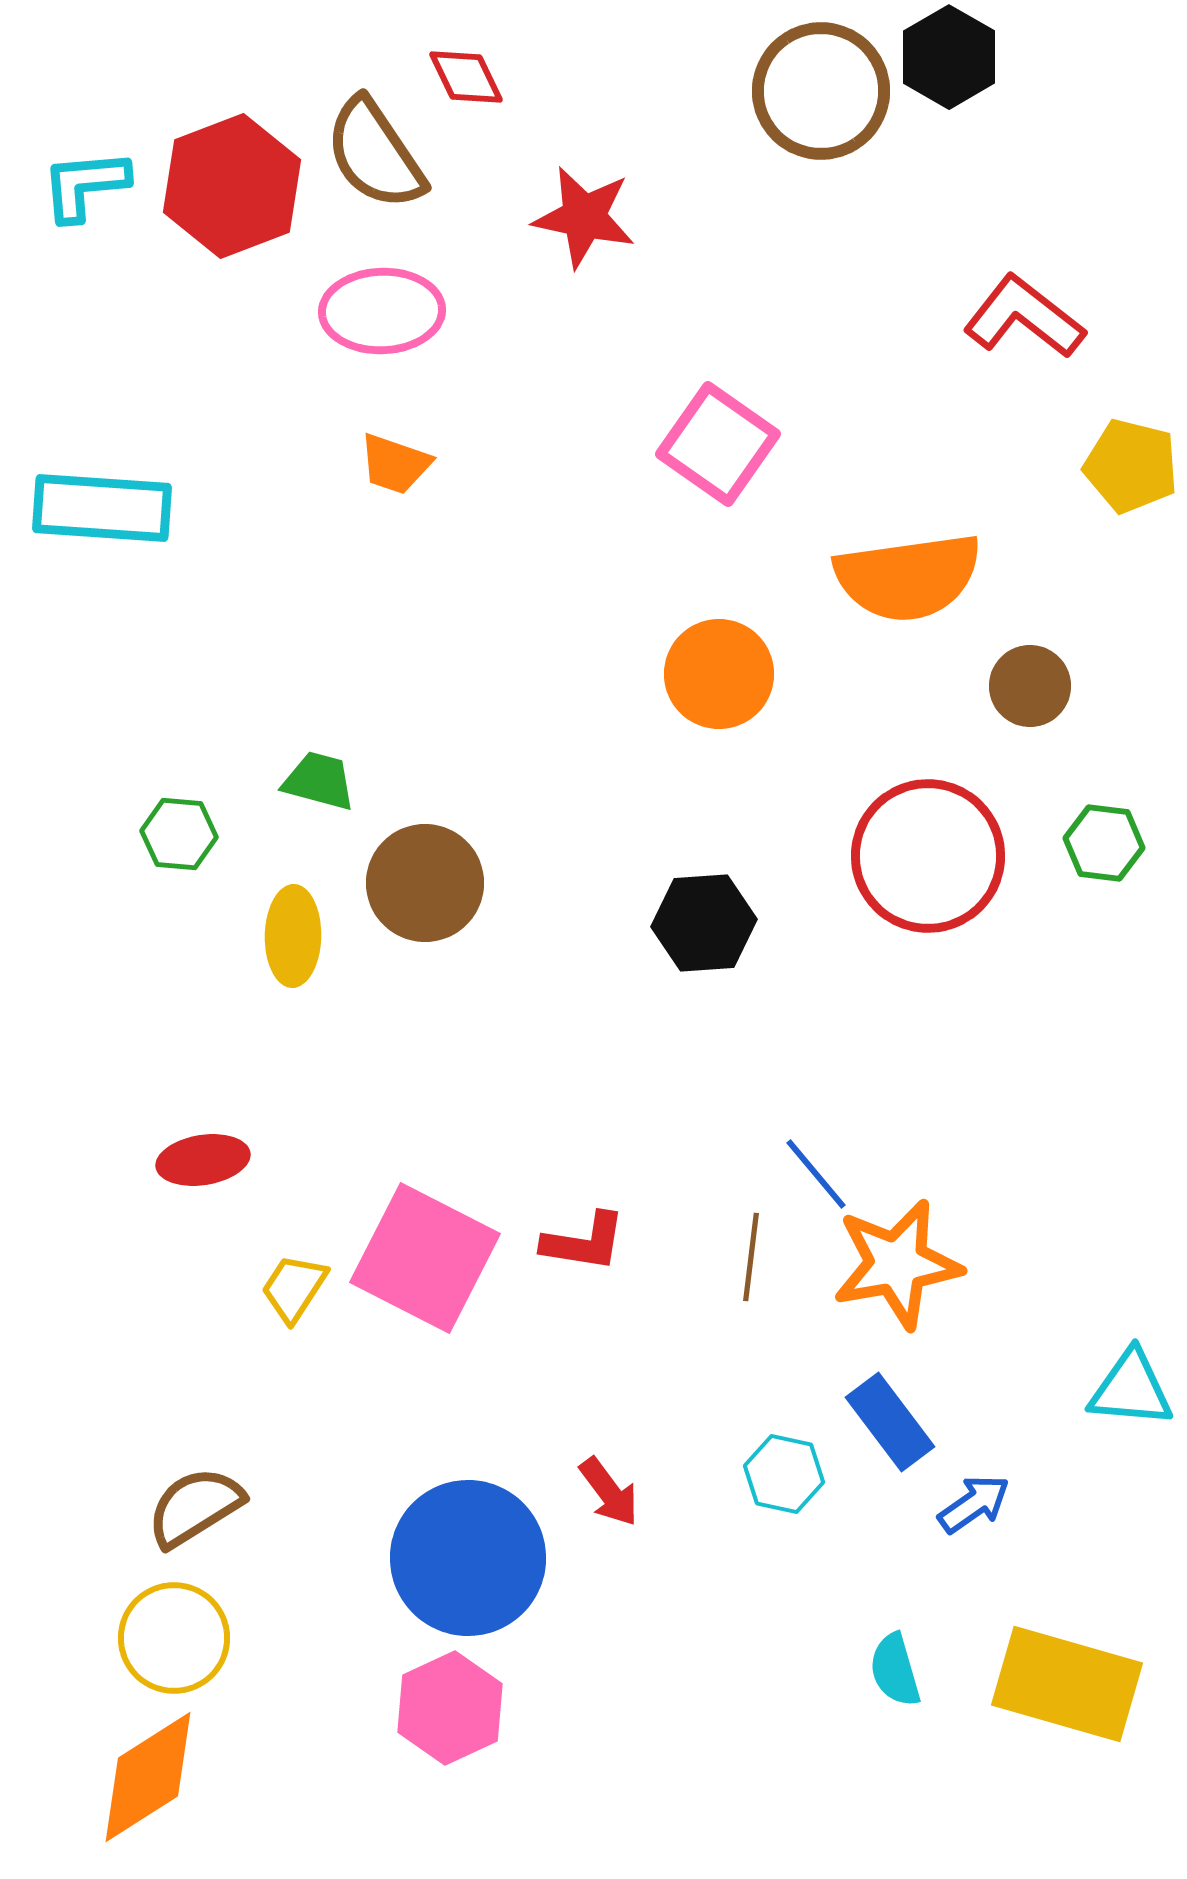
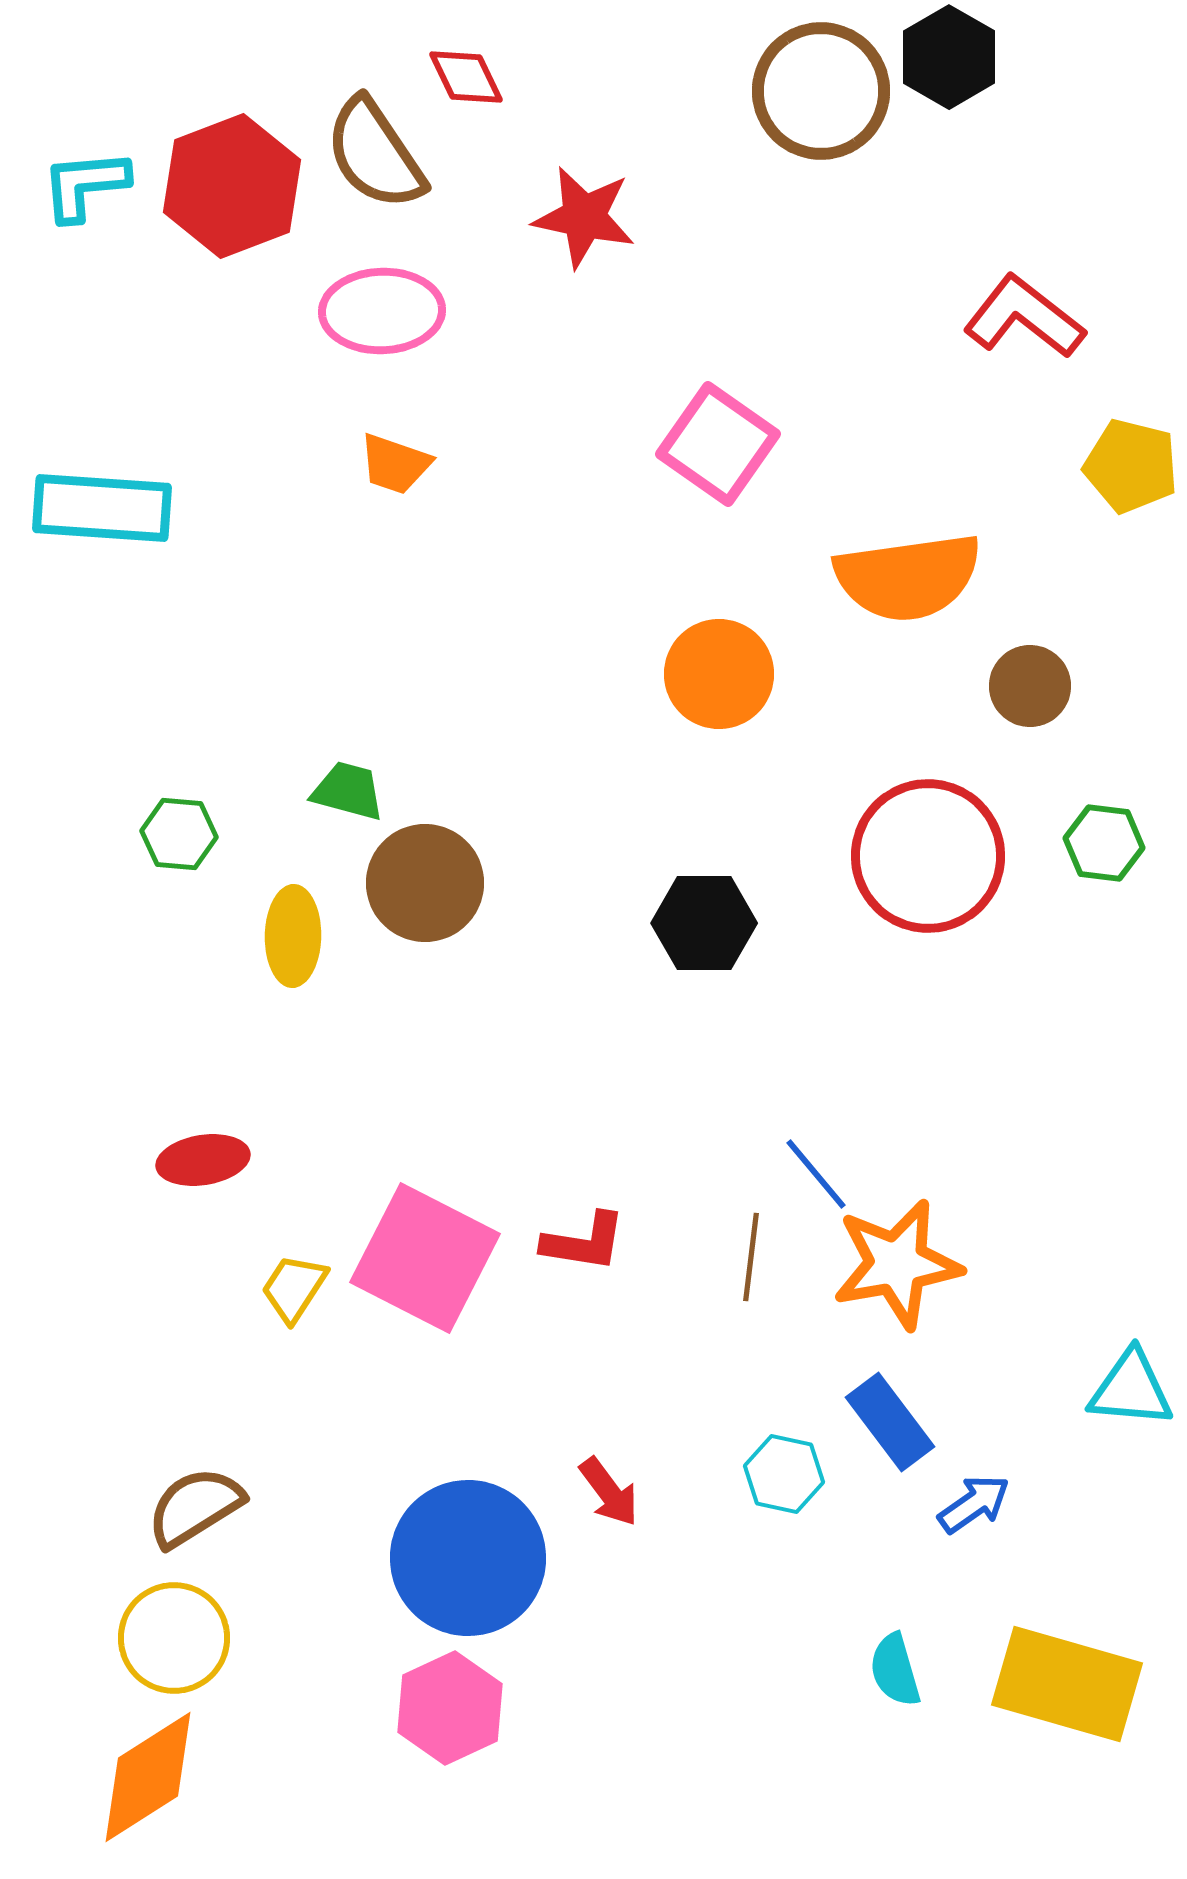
green trapezoid at (319, 781): moved 29 px right, 10 px down
black hexagon at (704, 923): rotated 4 degrees clockwise
